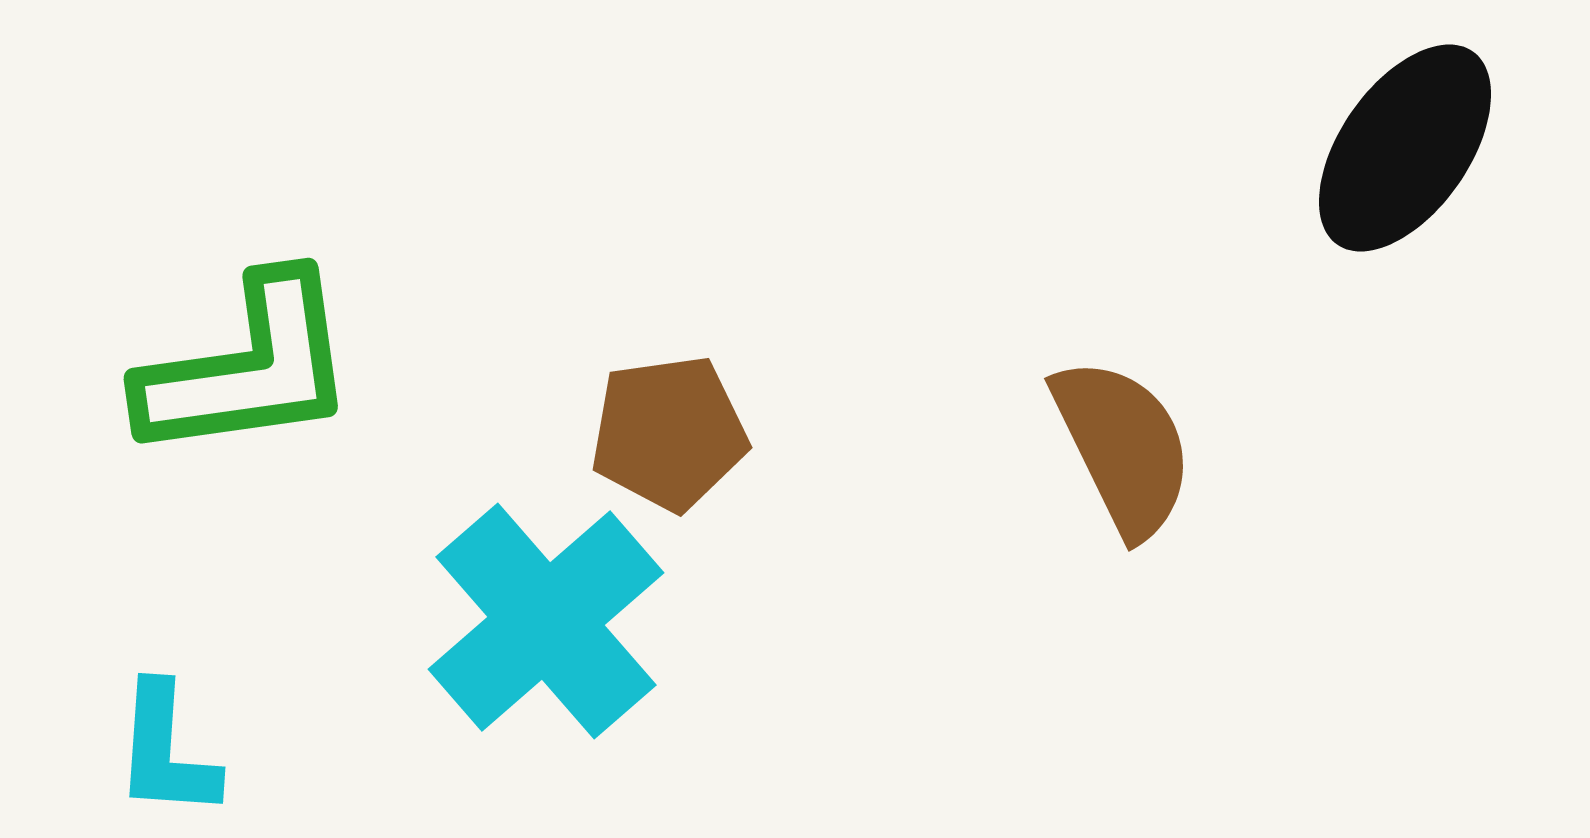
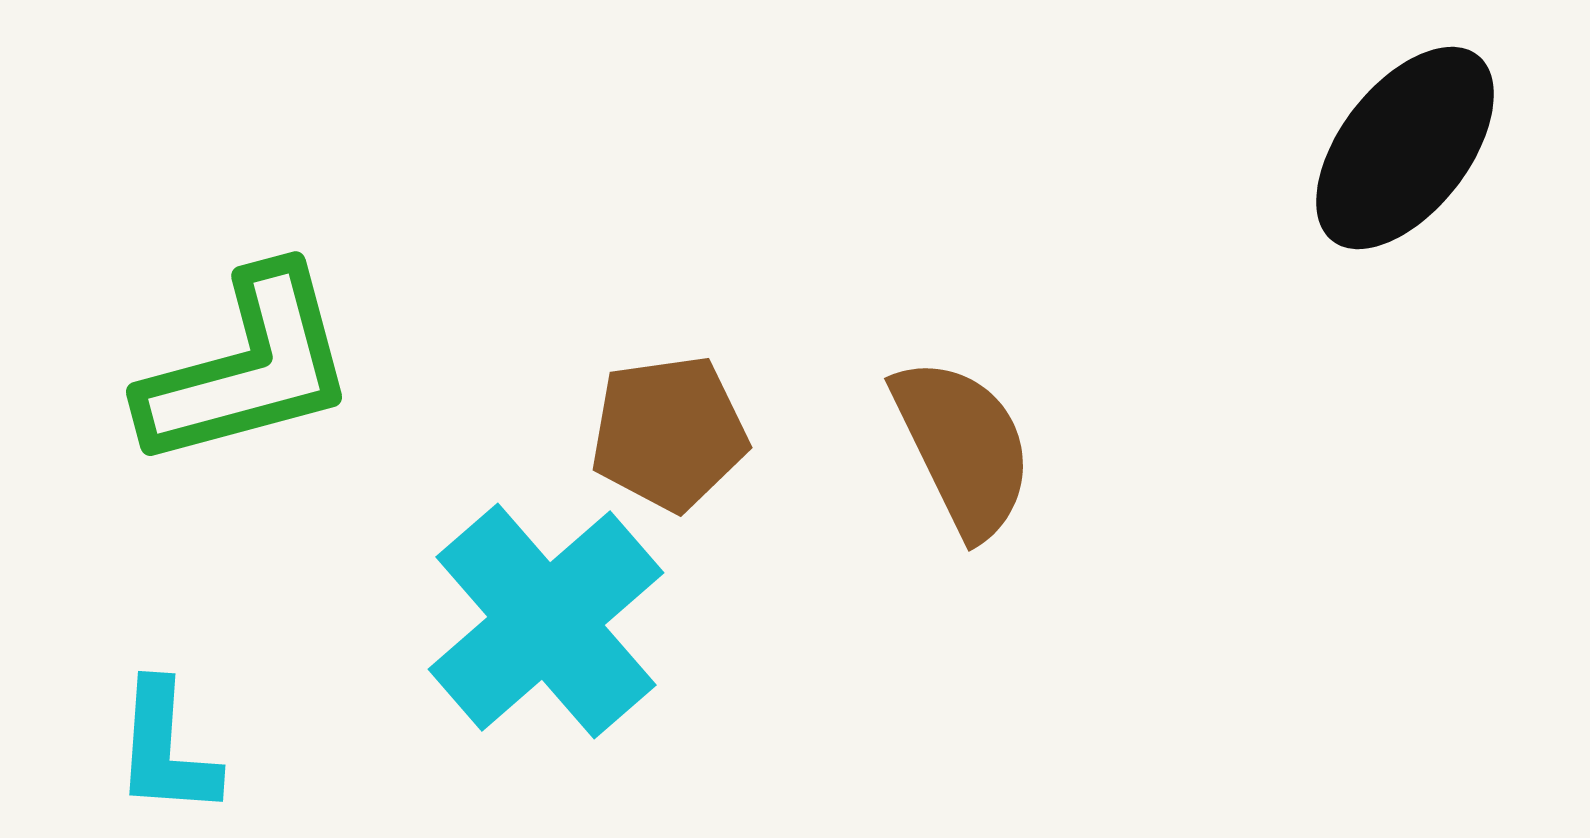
black ellipse: rotated 3 degrees clockwise
green L-shape: rotated 7 degrees counterclockwise
brown semicircle: moved 160 px left
cyan L-shape: moved 2 px up
